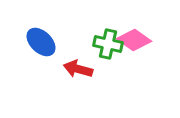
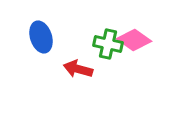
blue ellipse: moved 5 px up; rotated 28 degrees clockwise
